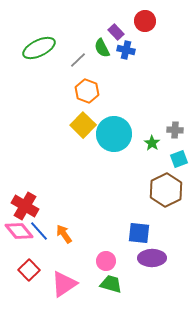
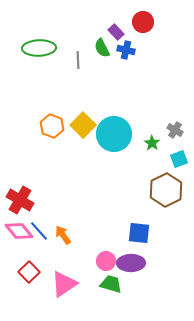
red circle: moved 2 px left, 1 px down
green ellipse: rotated 24 degrees clockwise
gray line: rotated 48 degrees counterclockwise
orange hexagon: moved 35 px left, 35 px down
gray cross: rotated 28 degrees clockwise
red cross: moved 5 px left, 6 px up
orange arrow: moved 1 px left, 1 px down
purple ellipse: moved 21 px left, 5 px down
red square: moved 2 px down
